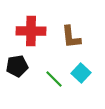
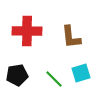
red cross: moved 4 px left
black pentagon: moved 9 px down
cyan square: rotated 30 degrees clockwise
